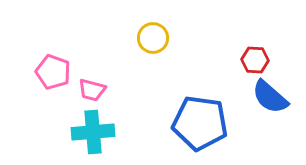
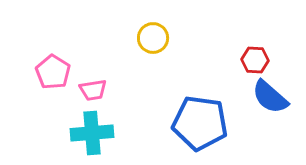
pink pentagon: rotated 12 degrees clockwise
pink trapezoid: moved 1 px right; rotated 24 degrees counterclockwise
cyan cross: moved 1 px left, 1 px down
